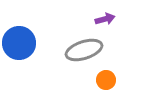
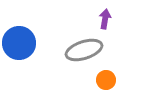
purple arrow: rotated 66 degrees counterclockwise
